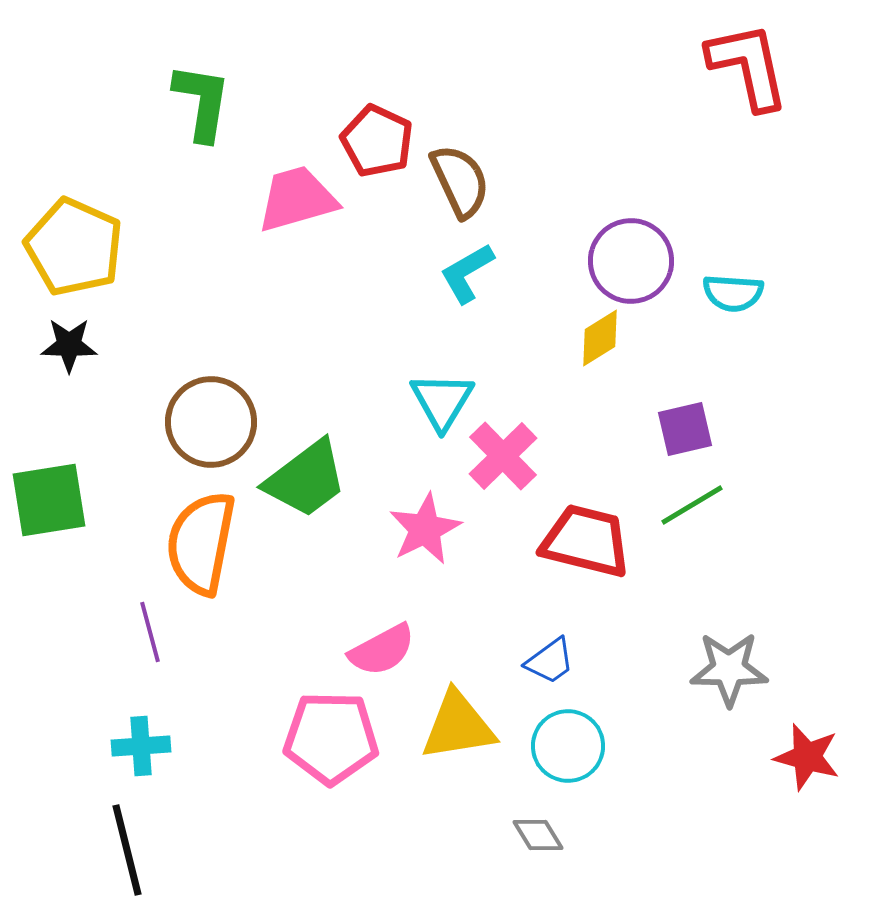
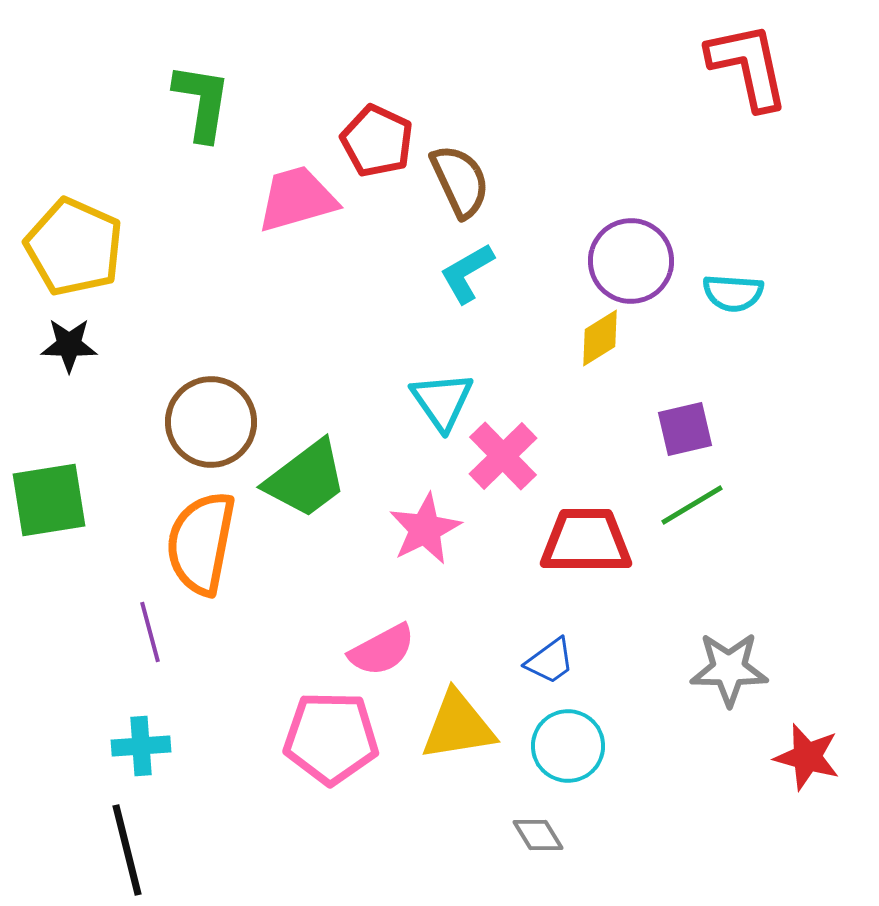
cyan triangle: rotated 6 degrees counterclockwise
red trapezoid: rotated 14 degrees counterclockwise
